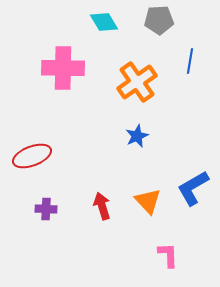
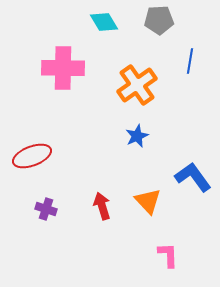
orange cross: moved 3 px down
blue L-shape: moved 11 px up; rotated 84 degrees clockwise
purple cross: rotated 15 degrees clockwise
